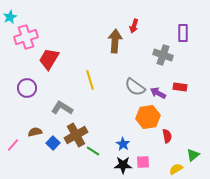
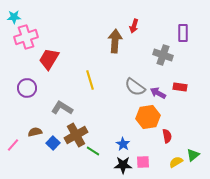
cyan star: moved 4 px right; rotated 24 degrees clockwise
yellow semicircle: moved 7 px up
